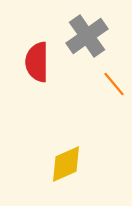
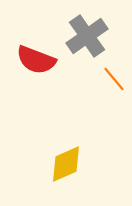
red semicircle: moved 1 px left, 2 px up; rotated 69 degrees counterclockwise
orange line: moved 5 px up
